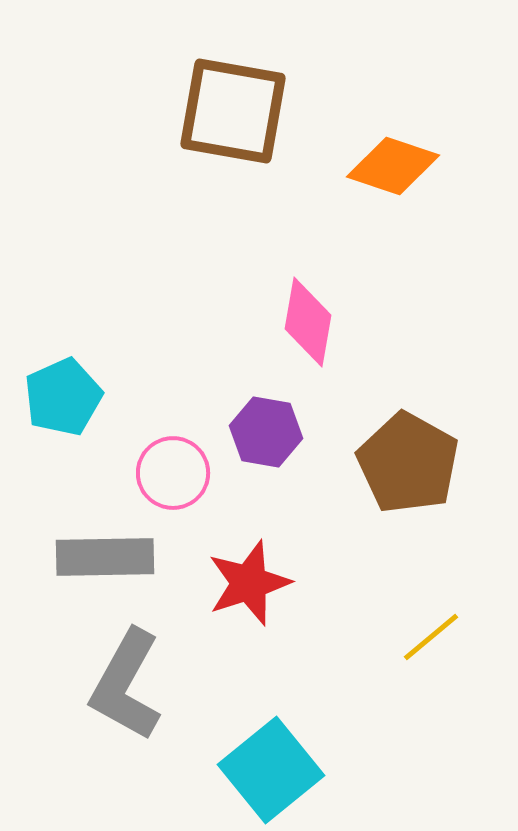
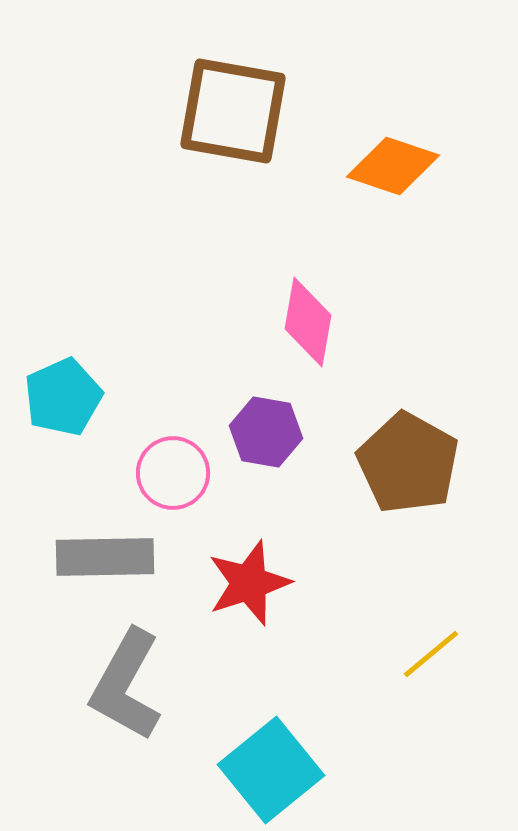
yellow line: moved 17 px down
